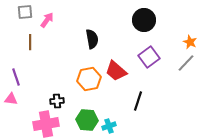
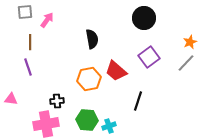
black circle: moved 2 px up
orange star: rotated 24 degrees clockwise
purple line: moved 12 px right, 10 px up
